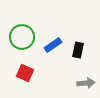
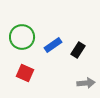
black rectangle: rotated 21 degrees clockwise
